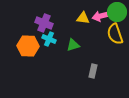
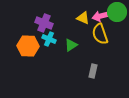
yellow triangle: rotated 16 degrees clockwise
yellow semicircle: moved 15 px left
green triangle: moved 2 px left; rotated 16 degrees counterclockwise
